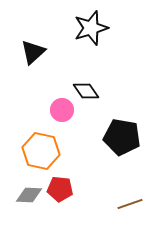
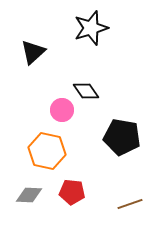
orange hexagon: moved 6 px right
red pentagon: moved 12 px right, 3 px down
